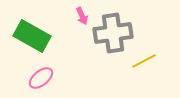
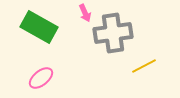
pink arrow: moved 3 px right, 3 px up
green rectangle: moved 7 px right, 9 px up
yellow line: moved 5 px down
